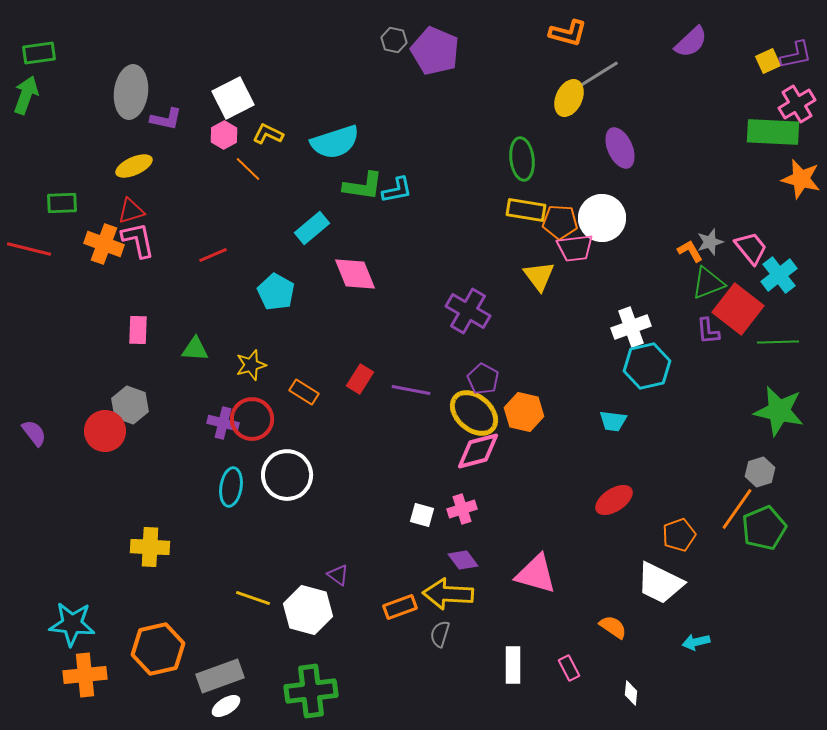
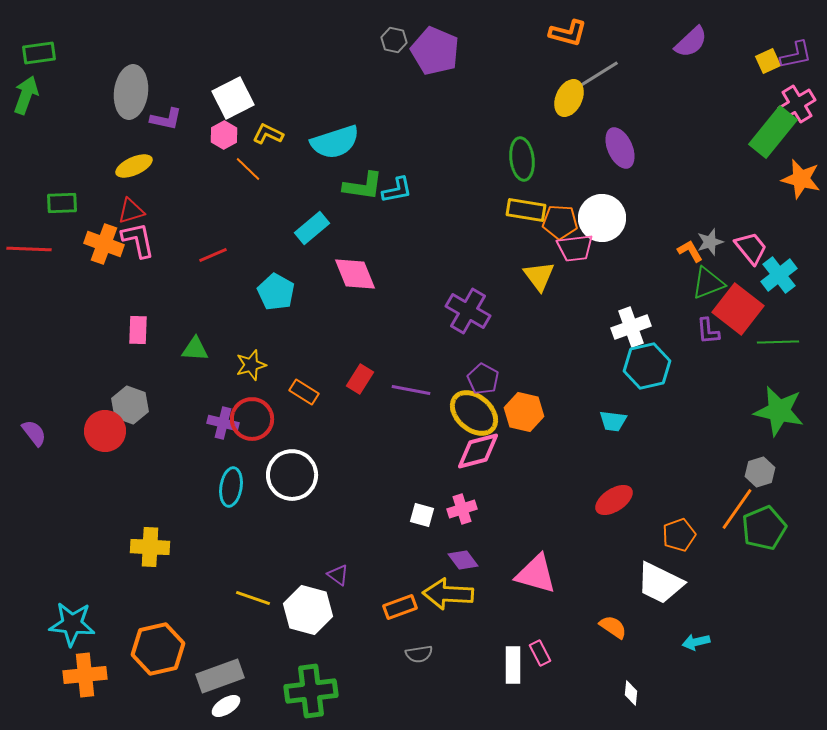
green rectangle at (773, 132): rotated 54 degrees counterclockwise
red line at (29, 249): rotated 12 degrees counterclockwise
white circle at (287, 475): moved 5 px right
gray semicircle at (440, 634): moved 21 px left, 20 px down; rotated 116 degrees counterclockwise
pink rectangle at (569, 668): moved 29 px left, 15 px up
